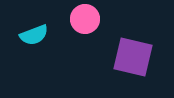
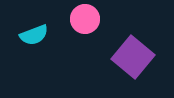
purple square: rotated 27 degrees clockwise
